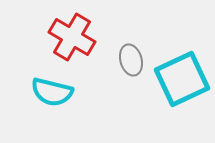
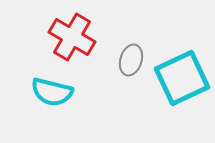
gray ellipse: rotated 32 degrees clockwise
cyan square: moved 1 px up
